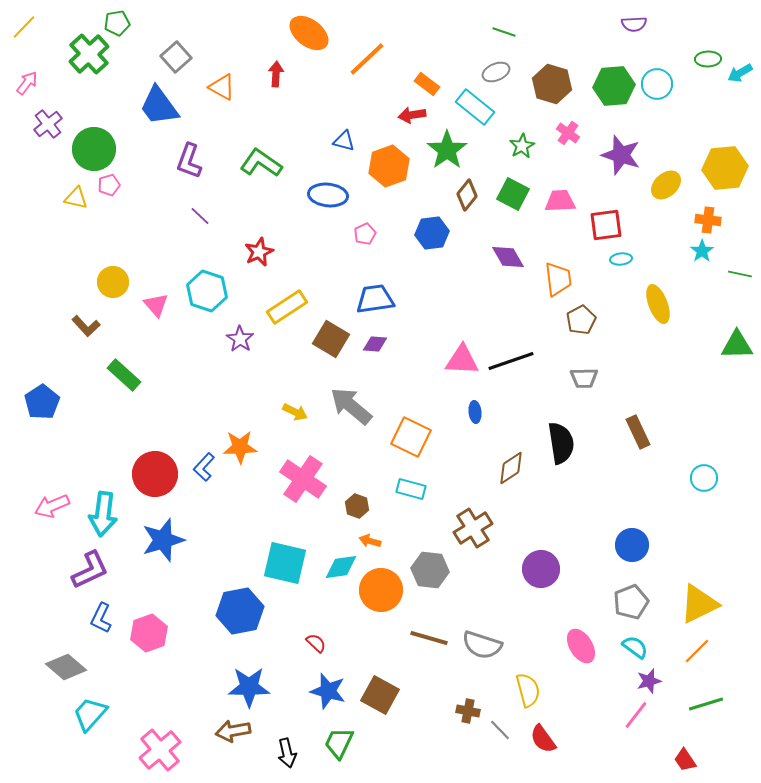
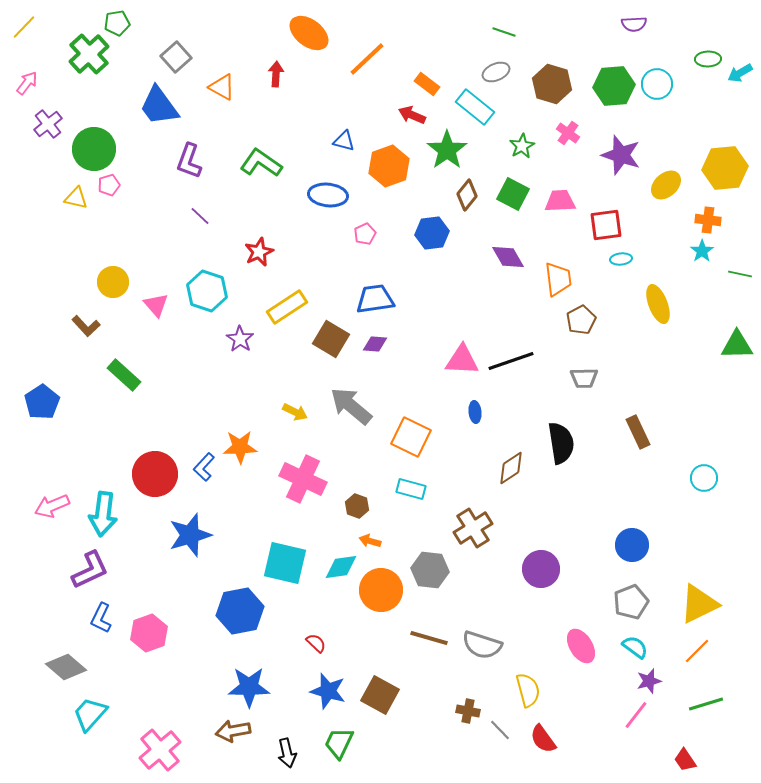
red arrow at (412, 115): rotated 32 degrees clockwise
pink cross at (303, 479): rotated 9 degrees counterclockwise
blue star at (163, 540): moved 27 px right, 5 px up
